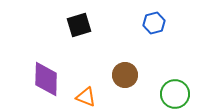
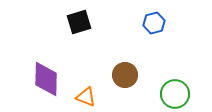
black square: moved 3 px up
